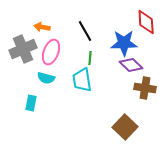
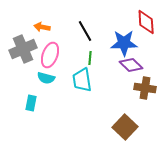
pink ellipse: moved 1 px left, 3 px down
